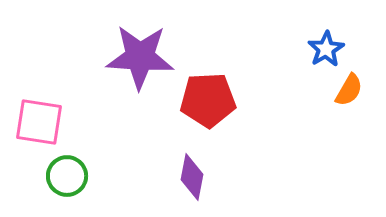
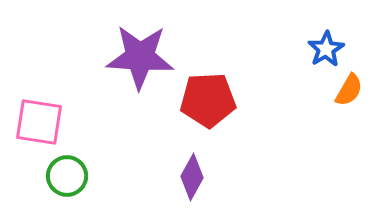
purple diamond: rotated 18 degrees clockwise
